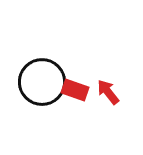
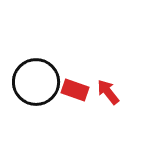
black circle: moved 6 px left
